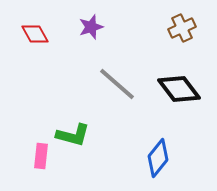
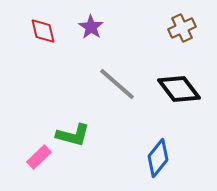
purple star: rotated 20 degrees counterclockwise
red diamond: moved 8 px right, 3 px up; rotated 16 degrees clockwise
pink rectangle: moved 2 px left, 1 px down; rotated 40 degrees clockwise
